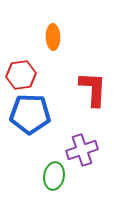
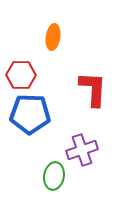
orange ellipse: rotated 10 degrees clockwise
red hexagon: rotated 8 degrees clockwise
